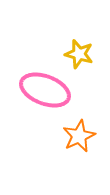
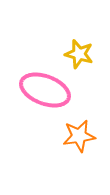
orange star: rotated 16 degrees clockwise
